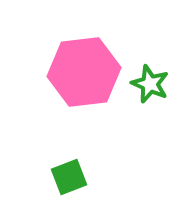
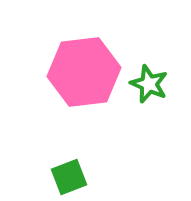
green star: moved 1 px left
